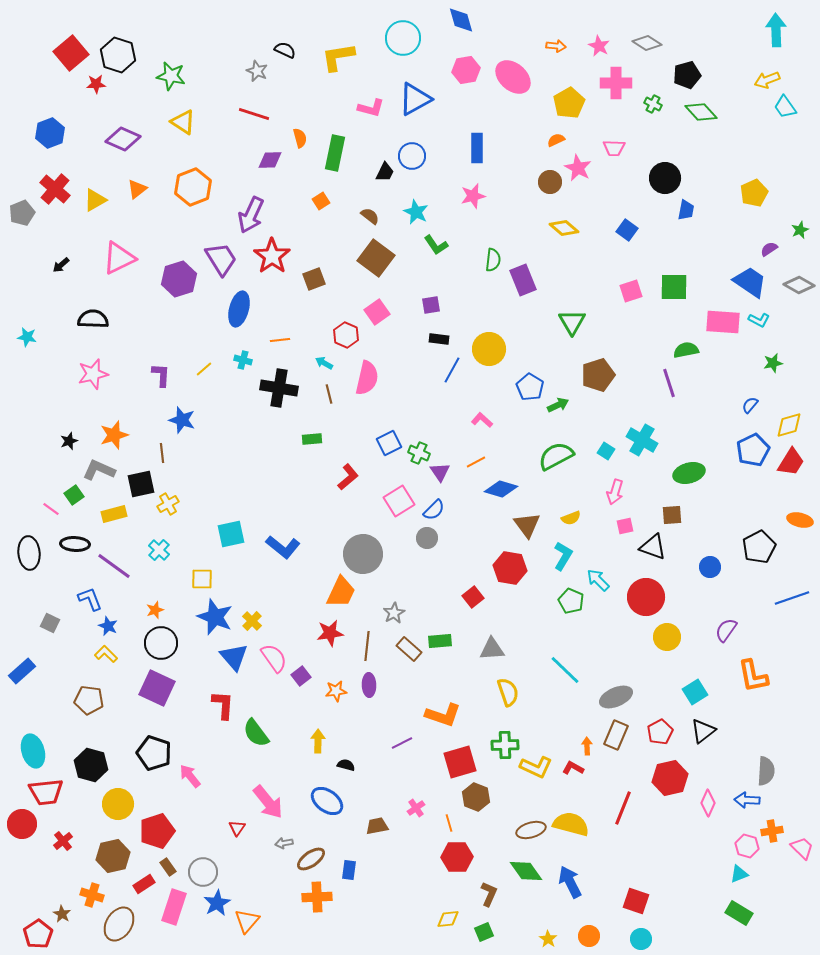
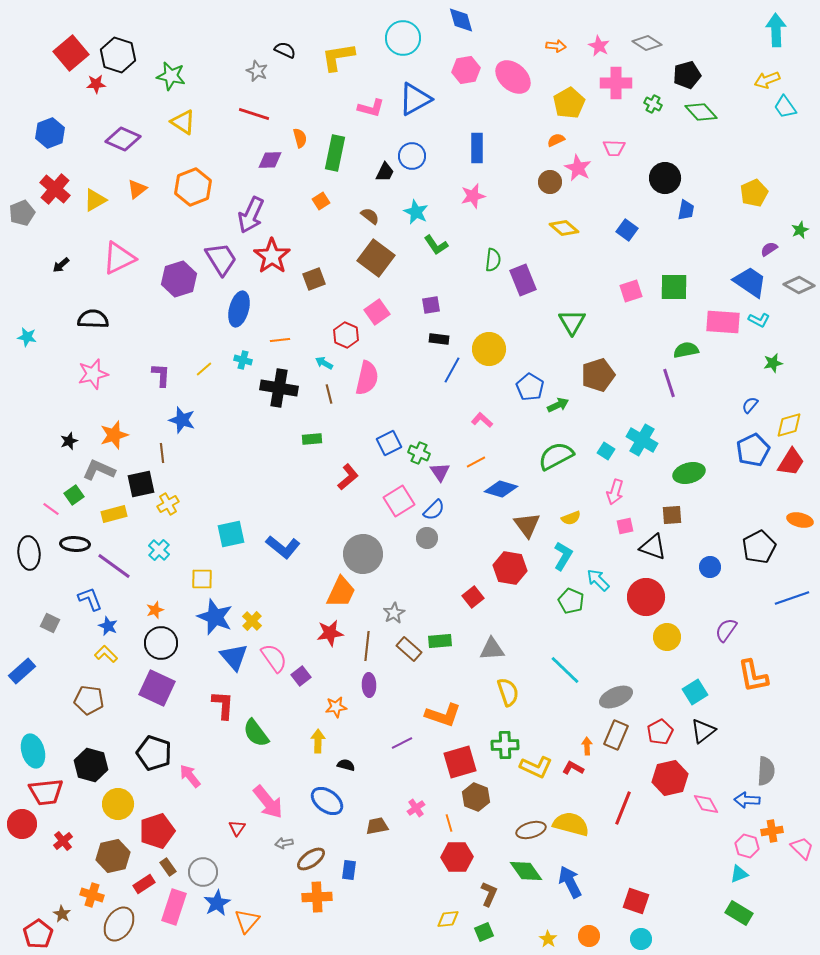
orange star at (336, 691): moved 16 px down
pink diamond at (708, 803): moved 2 px left, 1 px down; rotated 52 degrees counterclockwise
